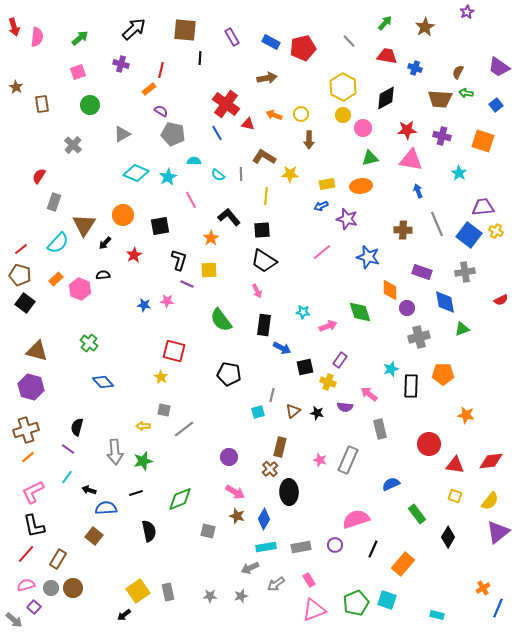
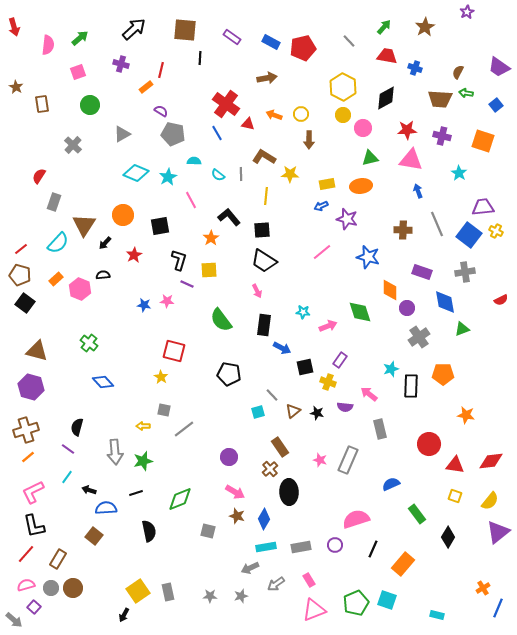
green arrow at (385, 23): moved 1 px left, 4 px down
pink semicircle at (37, 37): moved 11 px right, 8 px down
purple rectangle at (232, 37): rotated 24 degrees counterclockwise
orange rectangle at (149, 89): moved 3 px left, 2 px up
gray cross at (419, 337): rotated 20 degrees counterclockwise
gray line at (272, 395): rotated 56 degrees counterclockwise
brown rectangle at (280, 447): rotated 48 degrees counterclockwise
black arrow at (124, 615): rotated 24 degrees counterclockwise
